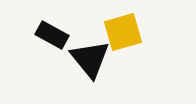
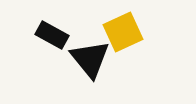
yellow square: rotated 9 degrees counterclockwise
